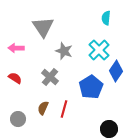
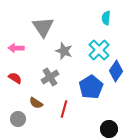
gray cross: rotated 18 degrees clockwise
brown semicircle: moved 7 px left, 5 px up; rotated 80 degrees counterclockwise
